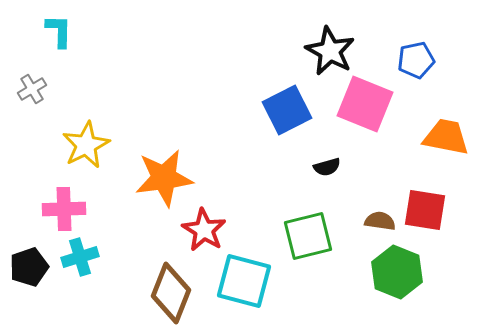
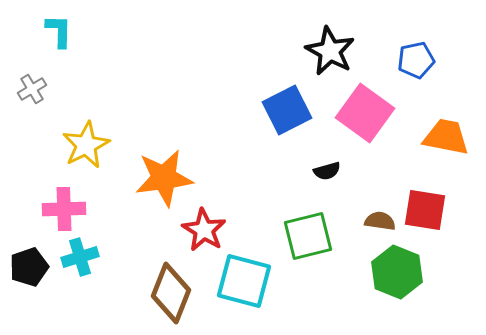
pink square: moved 9 px down; rotated 14 degrees clockwise
black semicircle: moved 4 px down
